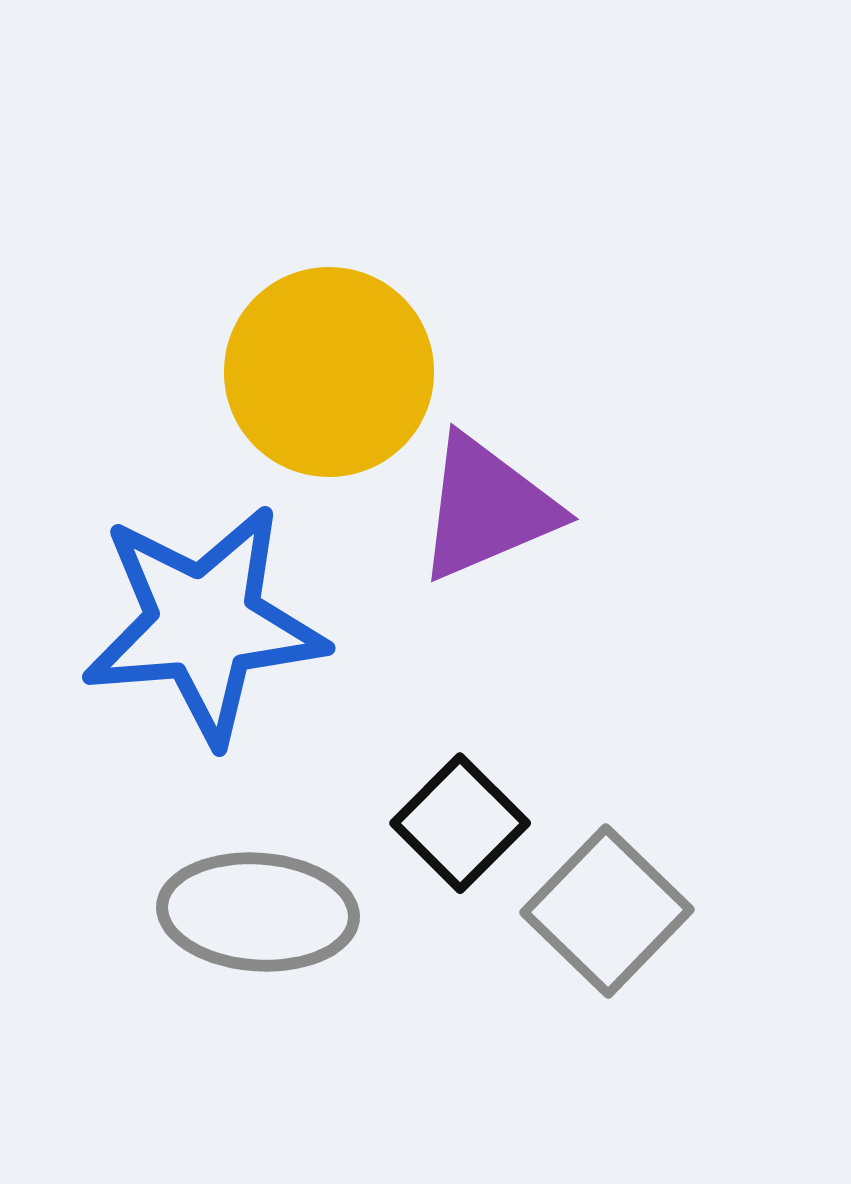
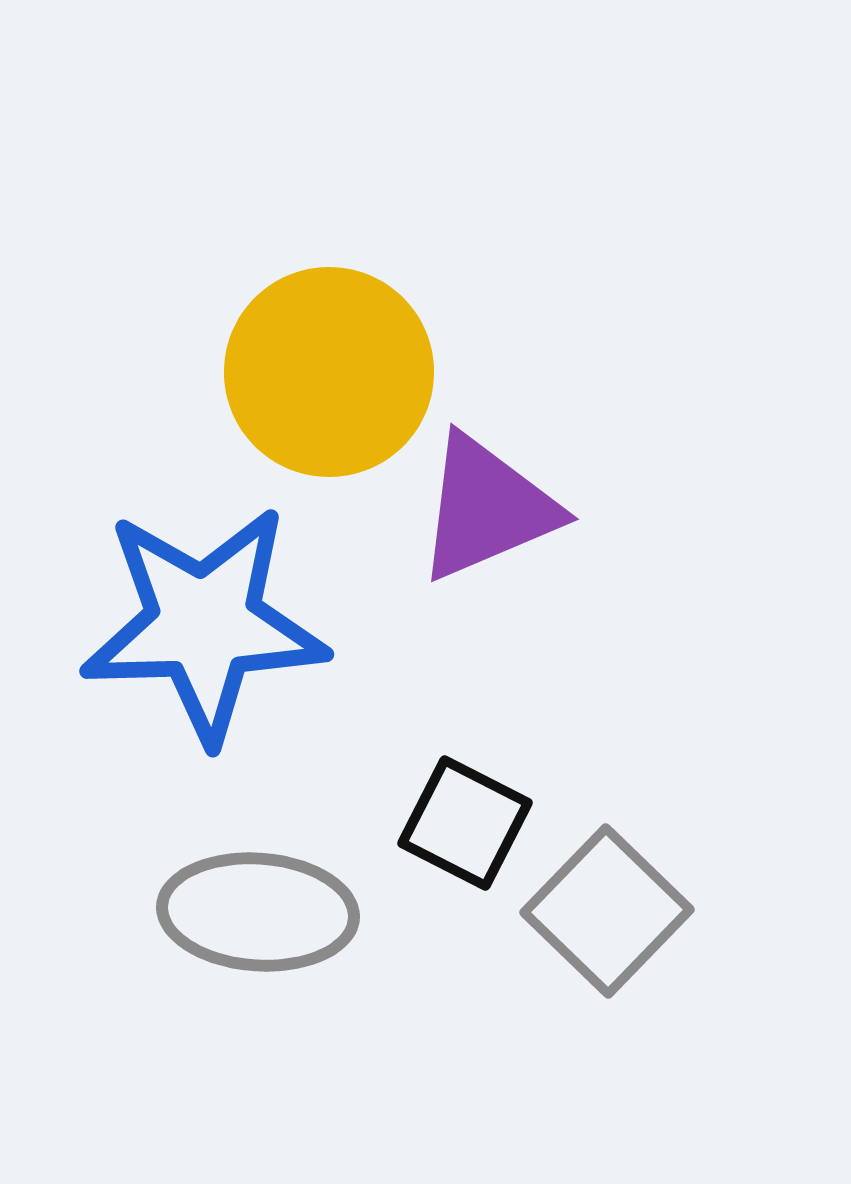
blue star: rotated 3 degrees clockwise
black square: moved 5 px right; rotated 18 degrees counterclockwise
